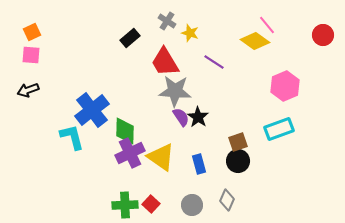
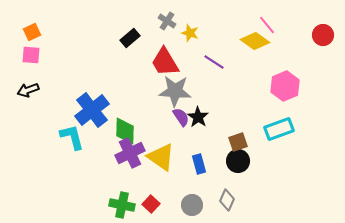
green cross: moved 3 px left; rotated 15 degrees clockwise
